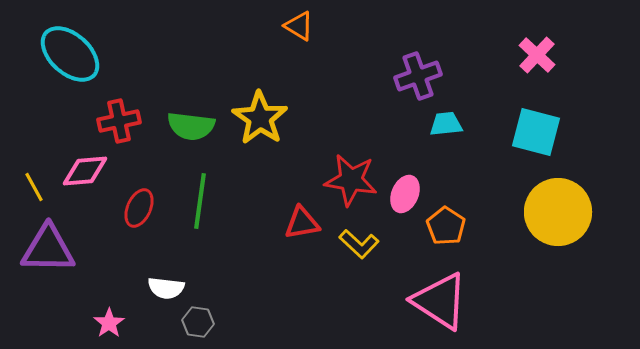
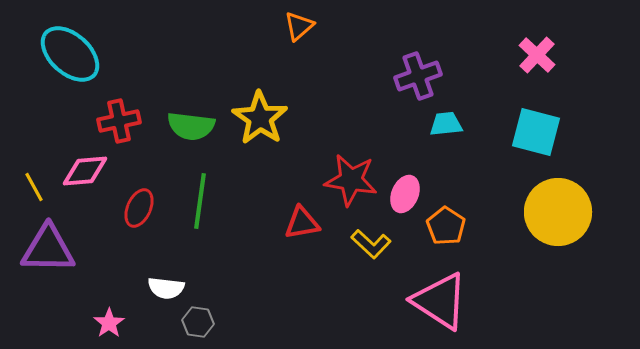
orange triangle: rotated 48 degrees clockwise
yellow L-shape: moved 12 px right
